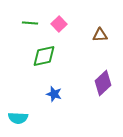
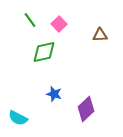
green line: moved 3 px up; rotated 49 degrees clockwise
green diamond: moved 4 px up
purple diamond: moved 17 px left, 26 px down
cyan semicircle: rotated 24 degrees clockwise
